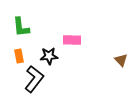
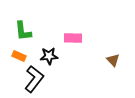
green L-shape: moved 2 px right, 4 px down
pink rectangle: moved 1 px right, 2 px up
orange rectangle: rotated 56 degrees counterclockwise
brown triangle: moved 8 px left
